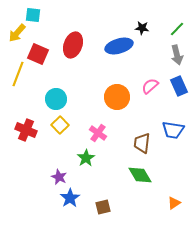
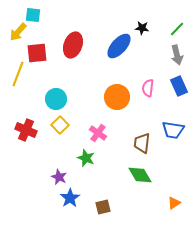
yellow arrow: moved 1 px right, 1 px up
blue ellipse: rotated 32 degrees counterclockwise
red square: moved 1 px left, 1 px up; rotated 30 degrees counterclockwise
pink semicircle: moved 2 px left, 2 px down; rotated 42 degrees counterclockwise
green star: rotated 18 degrees counterclockwise
